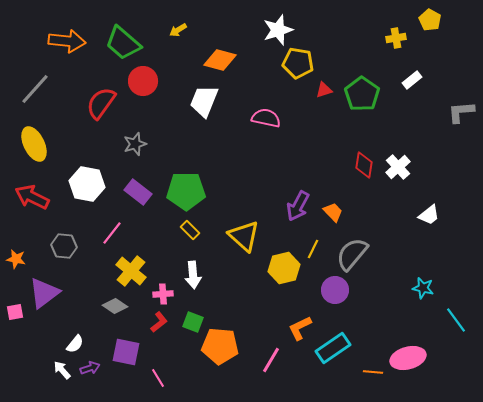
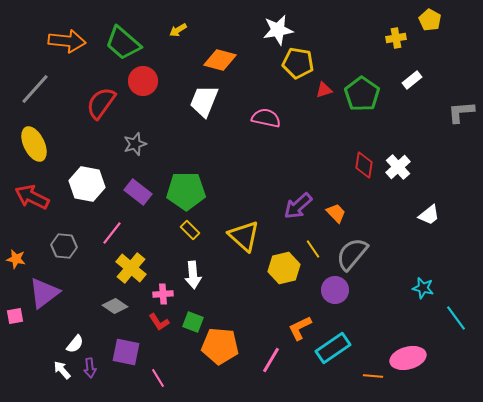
white star at (278, 30): rotated 8 degrees clockwise
purple arrow at (298, 206): rotated 20 degrees clockwise
orange trapezoid at (333, 212): moved 3 px right, 1 px down
yellow line at (313, 249): rotated 60 degrees counterclockwise
yellow cross at (131, 271): moved 3 px up
pink square at (15, 312): moved 4 px down
cyan line at (456, 320): moved 2 px up
red L-shape at (159, 322): rotated 95 degrees clockwise
purple arrow at (90, 368): rotated 102 degrees clockwise
orange line at (373, 372): moved 4 px down
